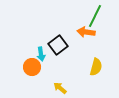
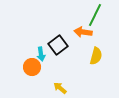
green line: moved 1 px up
orange arrow: moved 3 px left
yellow semicircle: moved 11 px up
